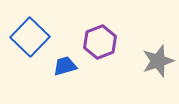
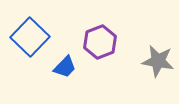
gray star: rotated 28 degrees clockwise
blue trapezoid: moved 1 px down; rotated 150 degrees clockwise
